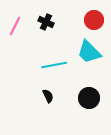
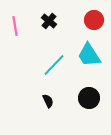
black cross: moved 3 px right, 1 px up; rotated 14 degrees clockwise
pink line: rotated 36 degrees counterclockwise
cyan trapezoid: moved 3 px down; rotated 12 degrees clockwise
cyan line: rotated 35 degrees counterclockwise
black semicircle: moved 5 px down
